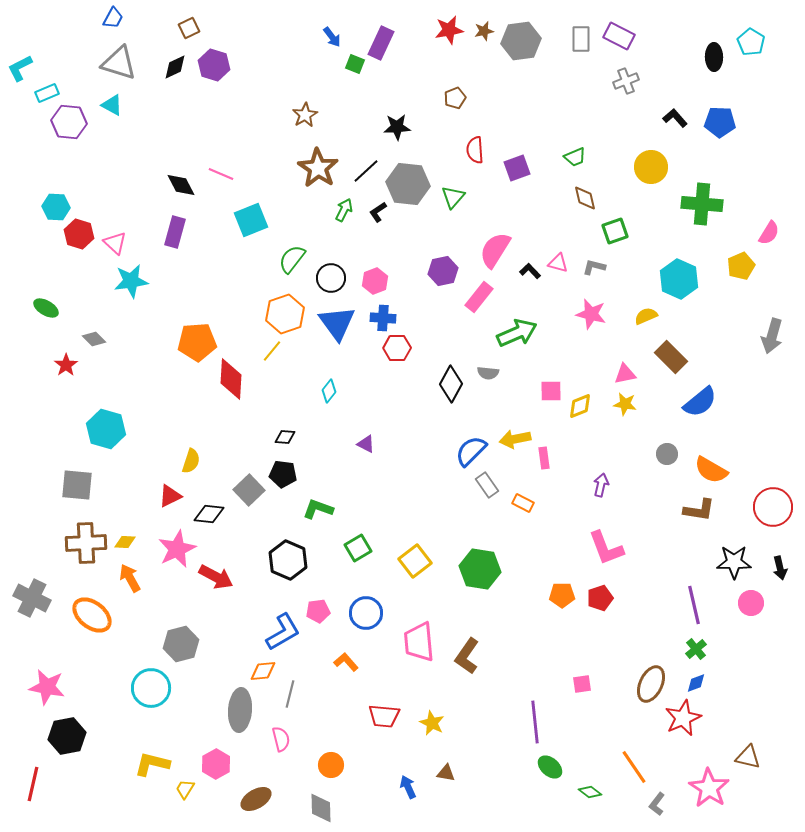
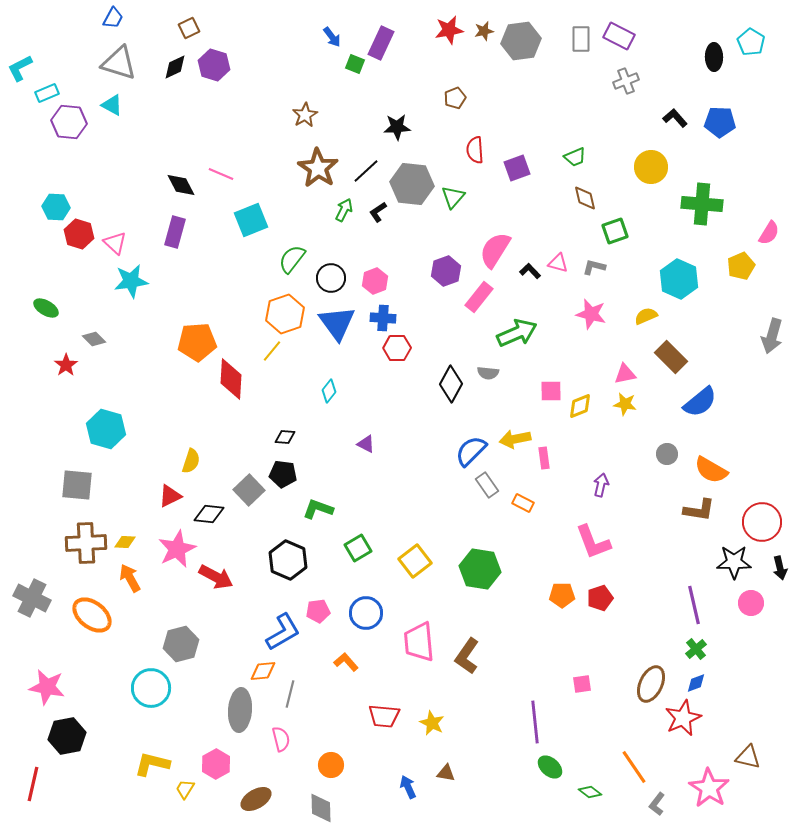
gray hexagon at (408, 184): moved 4 px right
purple hexagon at (443, 271): moved 3 px right; rotated 8 degrees counterclockwise
red circle at (773, 507): moved 11 px left, 15 px down
pink L-shape at (606, 548): moved 13 px left, 6 px up
